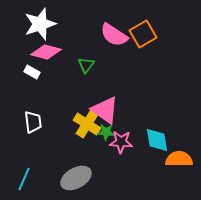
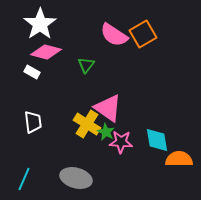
white star: rotated 16 degrees counterclockwise
pink triangle: moved 3 px right, 2 px up
green star: rotated 24 degrees clockwise
gray ellipse: rotated 44 degrees clockwise
